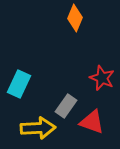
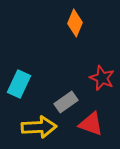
orange diamond: moved 5 px down
gray rectangle: moved 4 px up; rotated 20 degrees clockwise
red triangle: moved 1 px left, 2 px down
yellow arrow: moved 1 px right, 1 px up
